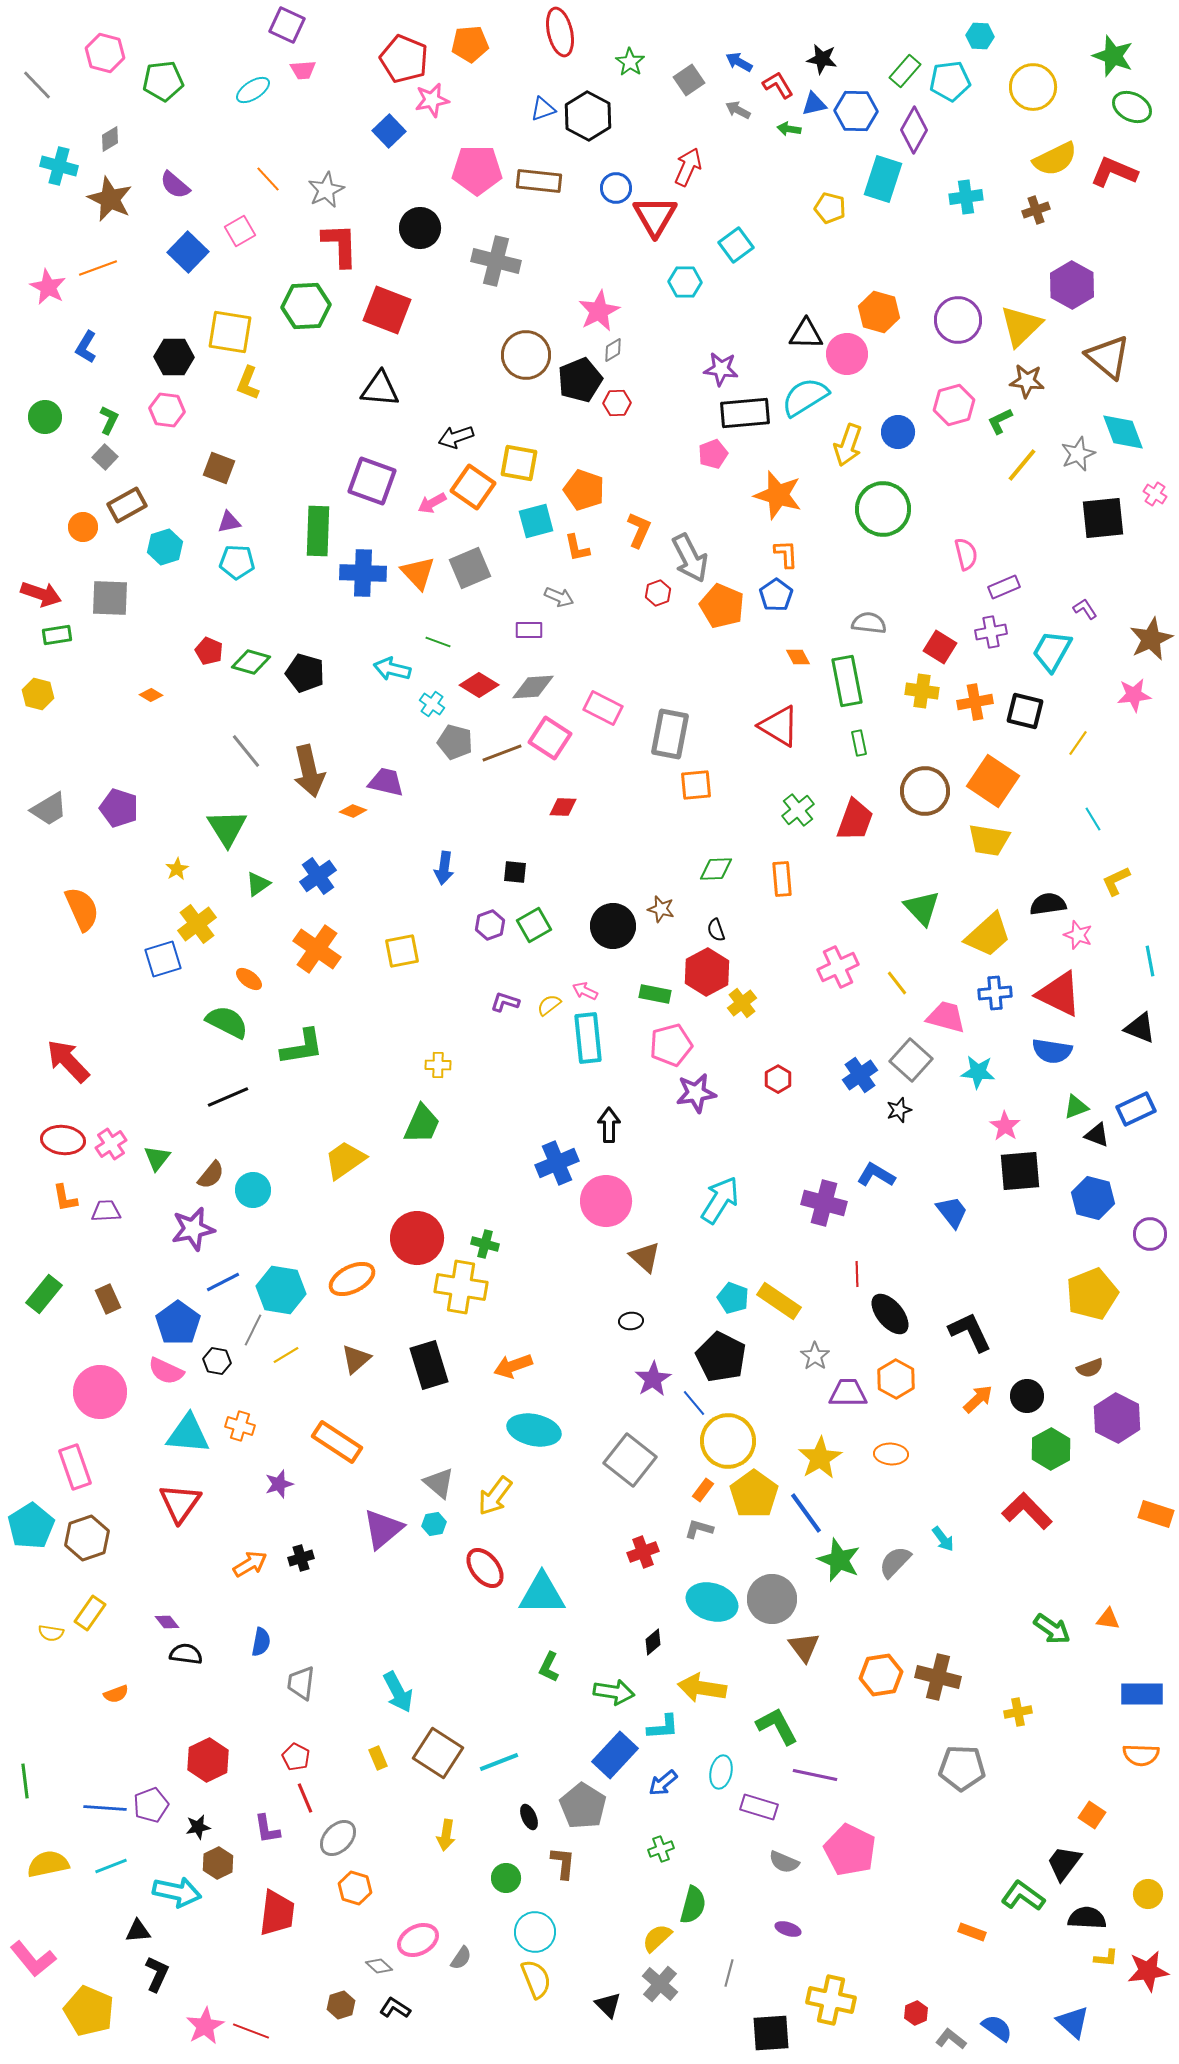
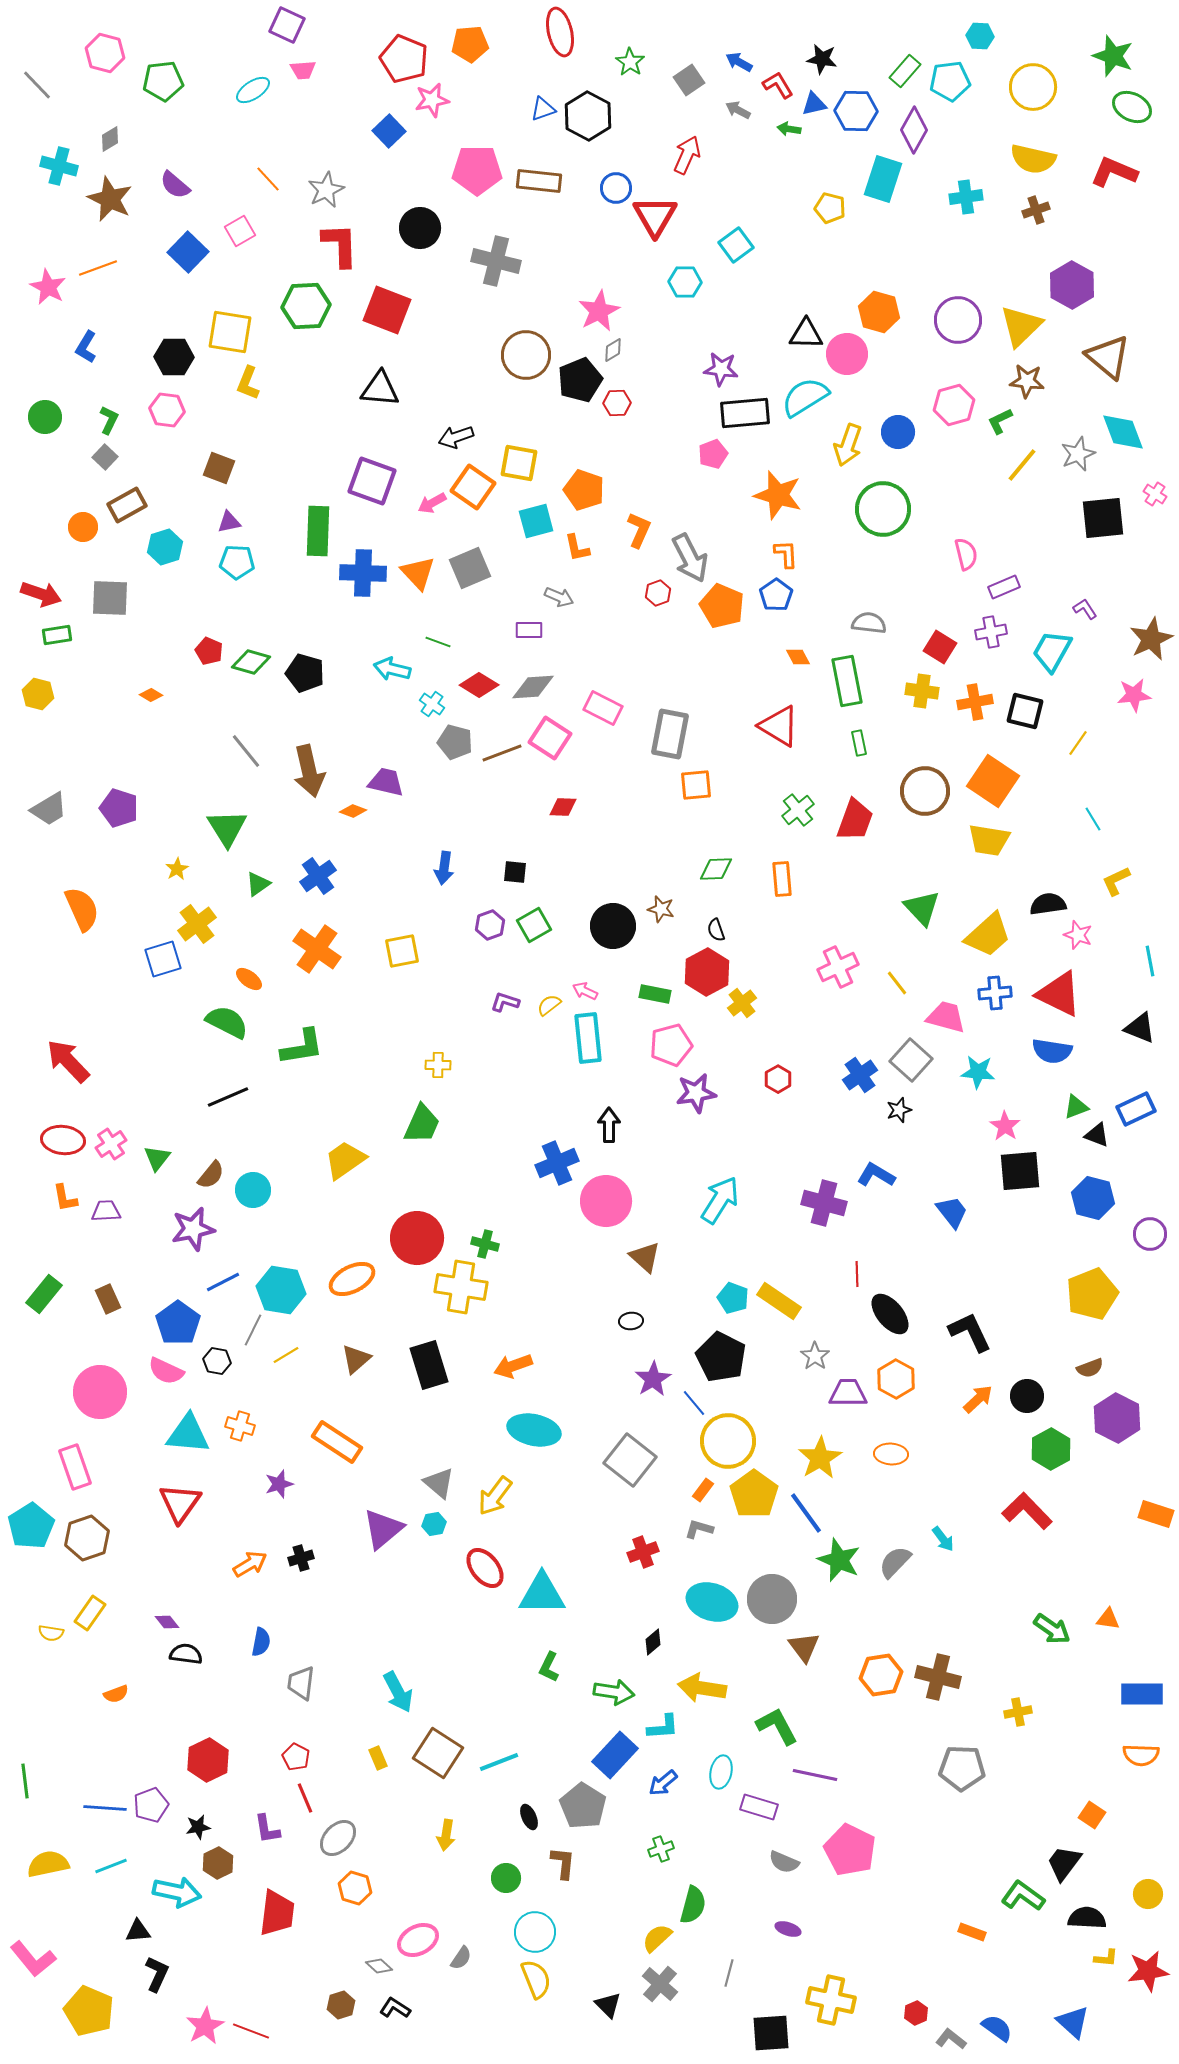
yellow semicircle at (1055, 159): moved 22 px left; rotated 39 degrees clockwise
red arrow at (688, 167): moved 1 px left, 12 px up
